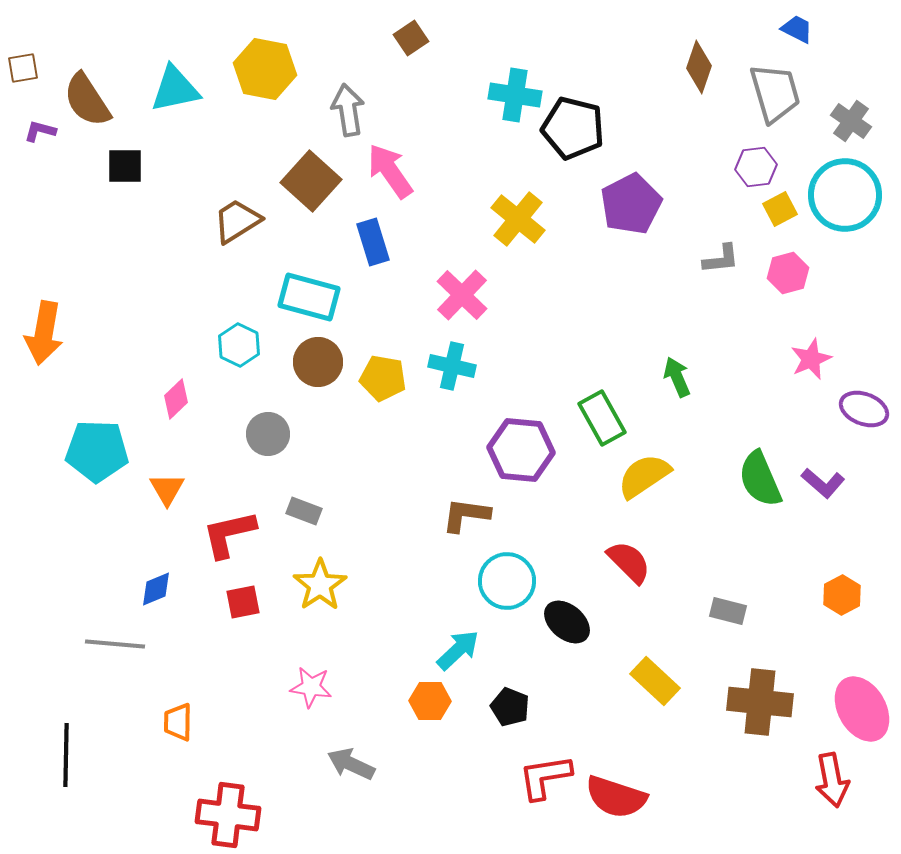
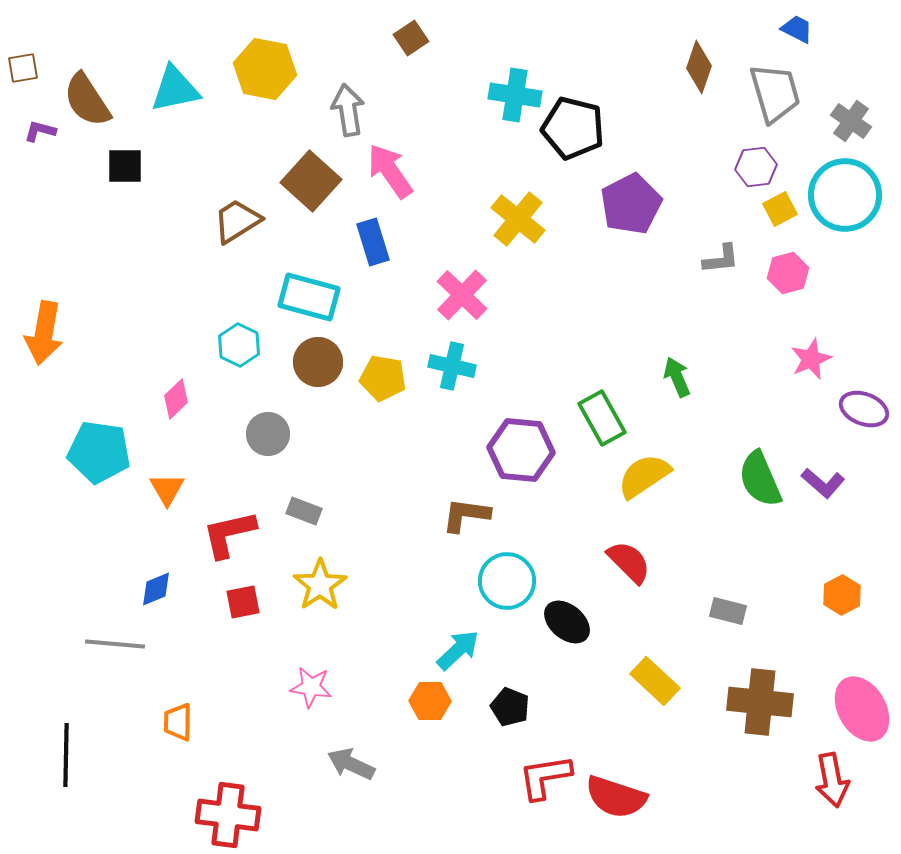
cyan pentagon at (97, 451): moved 2 px right, 1 px down; rotated 6 degrees clockwise
